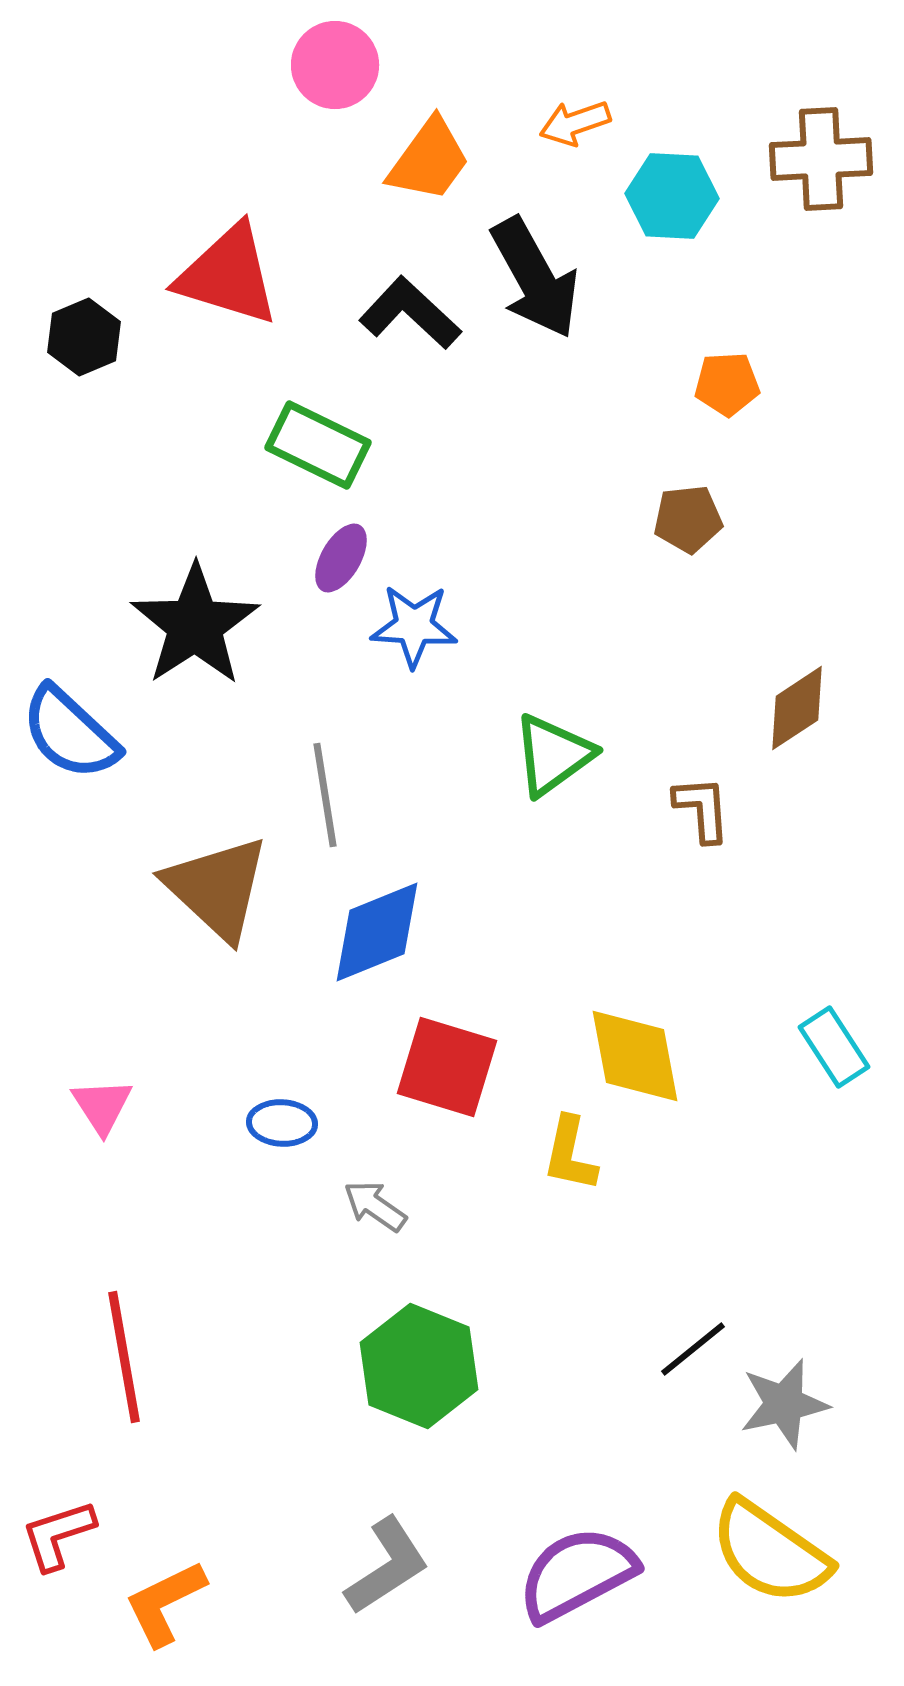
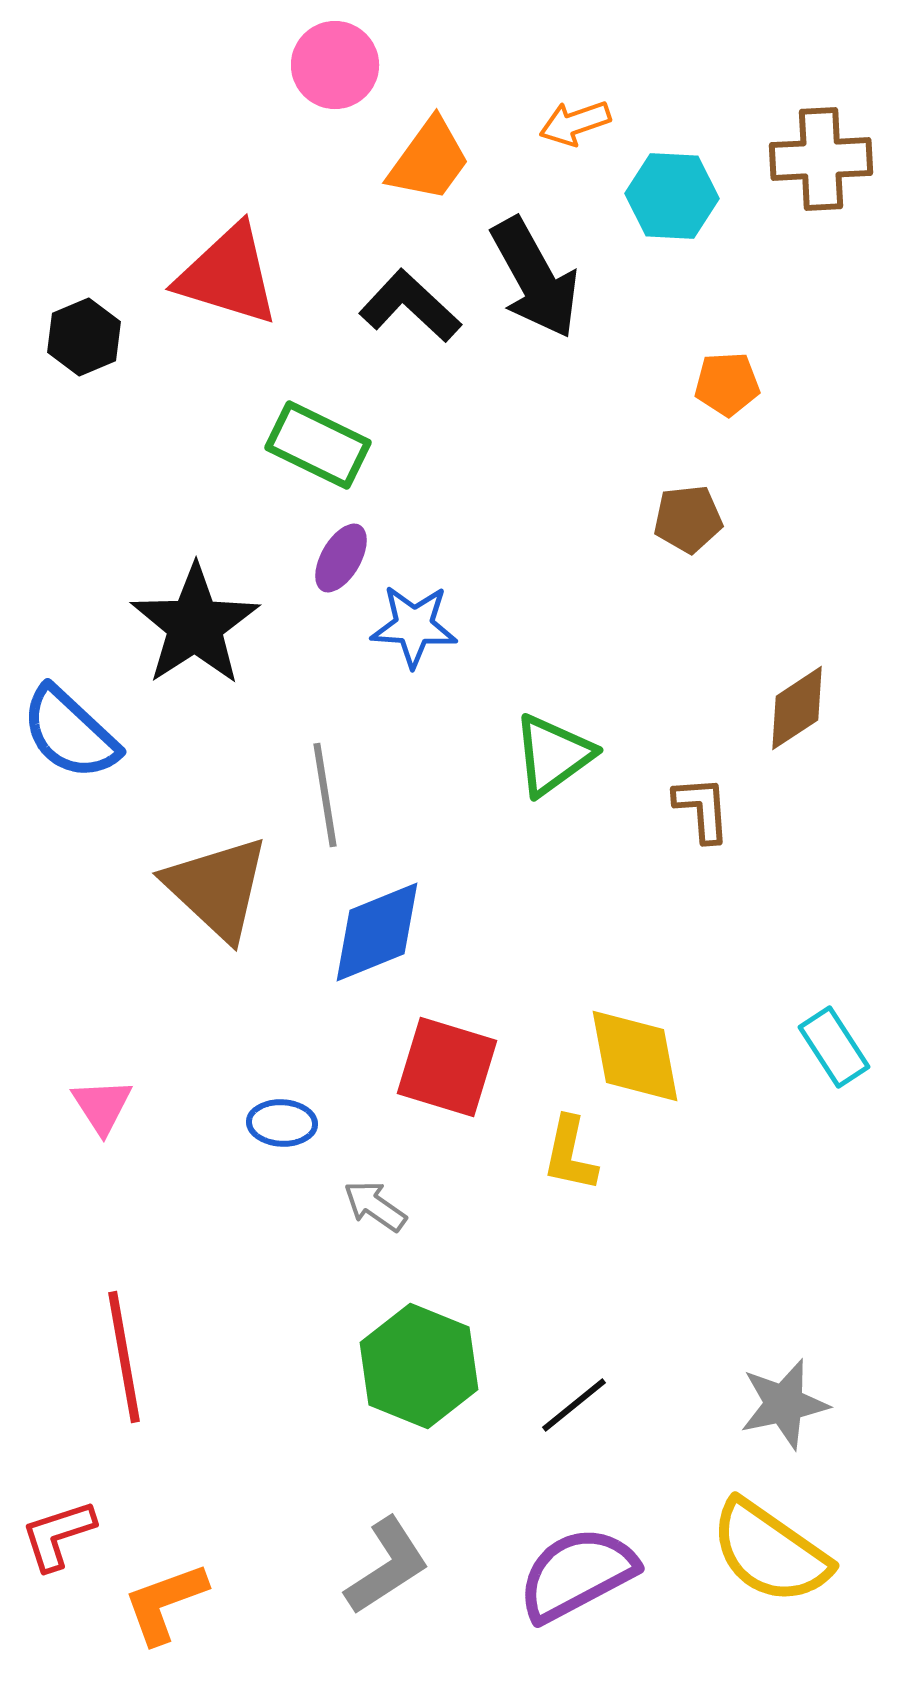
black L-shape: moved 7 px up
black line: moved 119 px left, 56 px down
orange L-shape: rotated 6 degrees clockwise
